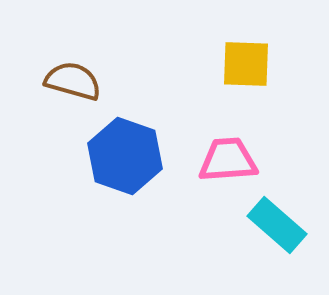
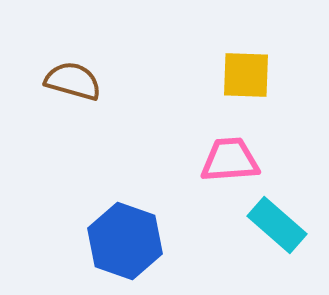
yellow square: moved 11 px down
blue hexagon: moved 85 px down
pink trapezoid: moved 2 px right
